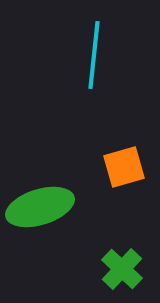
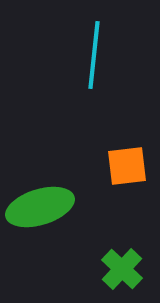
orange square: moved 3 px right, 1 px up; rotated 9 degrees clockwise
